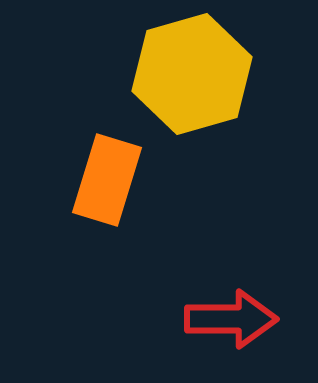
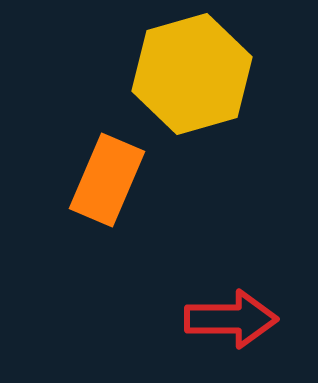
orange rectangle: rotated 6 degrees clockwise
